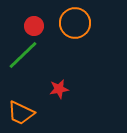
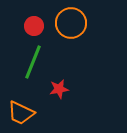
orange circle: moved 4 px left
green line: moved 10 px right, 7 px down; rotated 24 degrees counterclockwise
